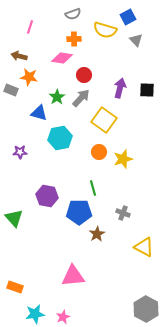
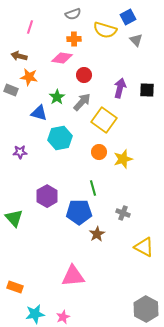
gray arrow: moved 1 px right, 4 px down
purple hexagon: rotated 20 degrees clockwise
